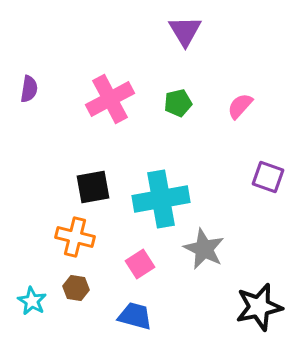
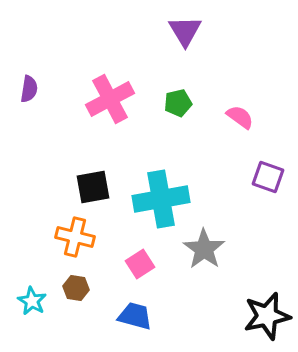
pink semicircle: moved 11 px down; rotated 84 degrees clockwise
gray star: rotated 9 degrees clockwise
black star: moved 8 px right, 9 px down
